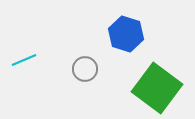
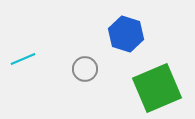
cyan line: moved 1 px left, 1 px up
green square: rotated 30 degrees clockwise
